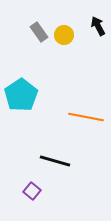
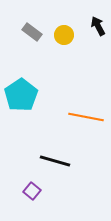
gray rectangle: moved 7 px left; rotated 18 degrees counterclockwise
